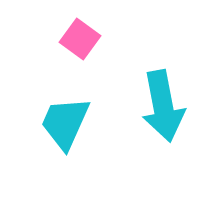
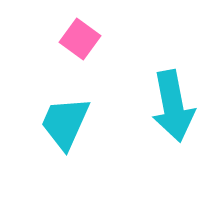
cyan arrow: moved 10 px right
